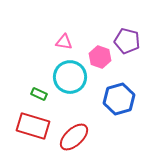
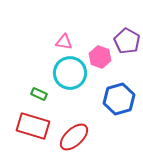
purple pentagon: rotated 15 degrees clockwise
cyan circle: moved 4 px up
